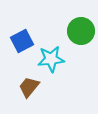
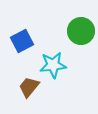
cyan star: moved 2 px right, 6 px down
